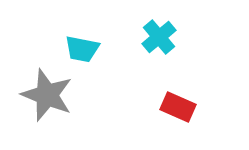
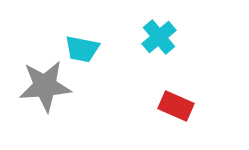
gray star: moved 2 px left, 9 px up; rotated 26 degrees counterclockwise
red rectangle: moved 2 px left, 1 px up
